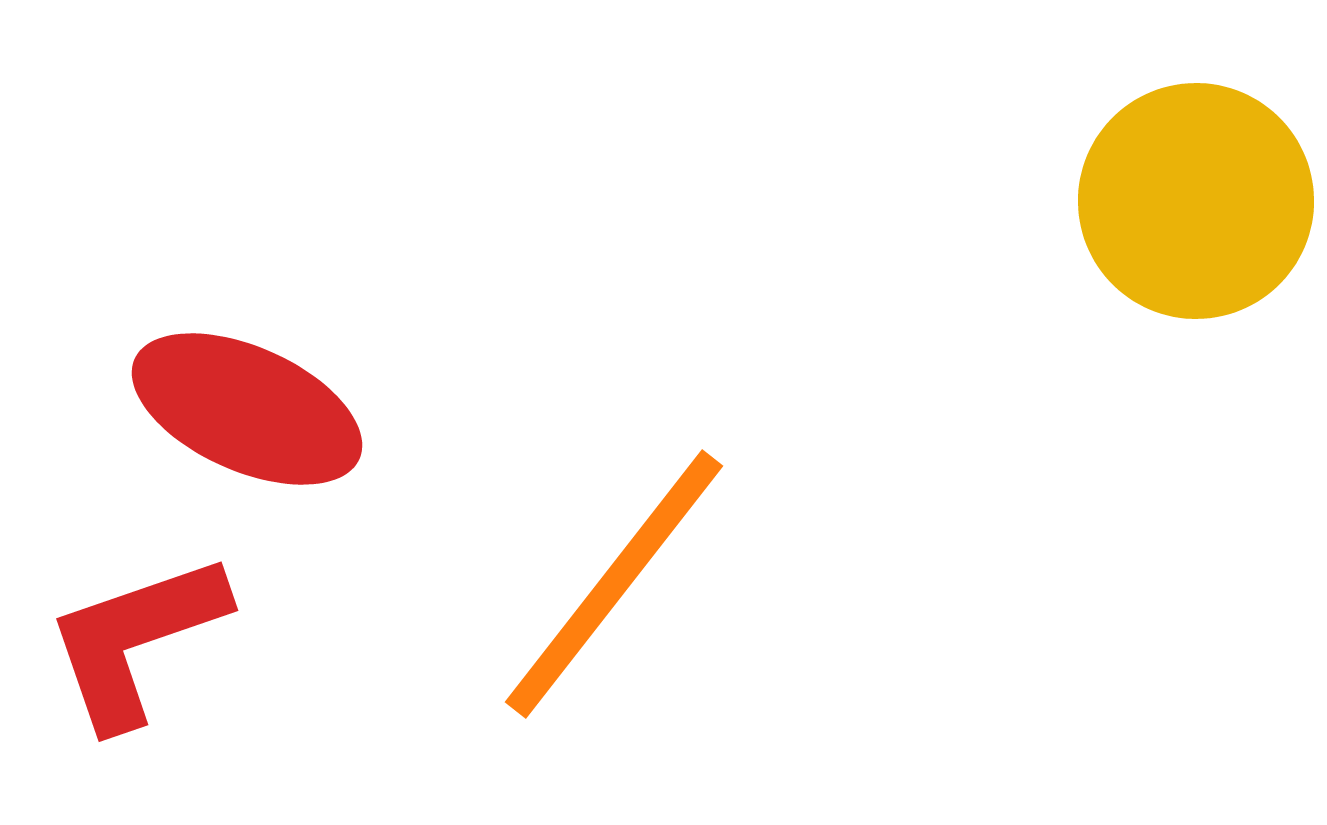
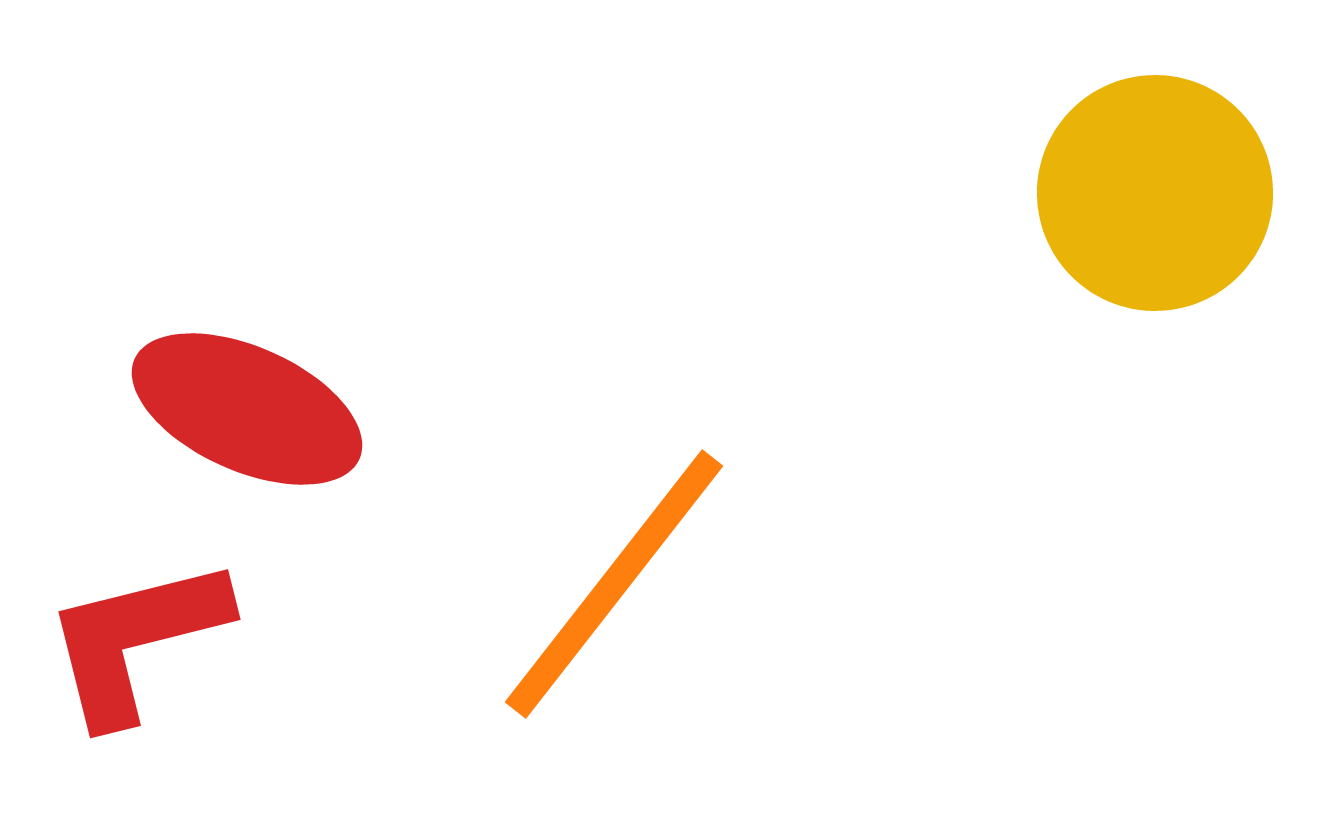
yellow circle: moved 41 px left, 8 px up
red L-shape: rotated 5 degrees clockwise
